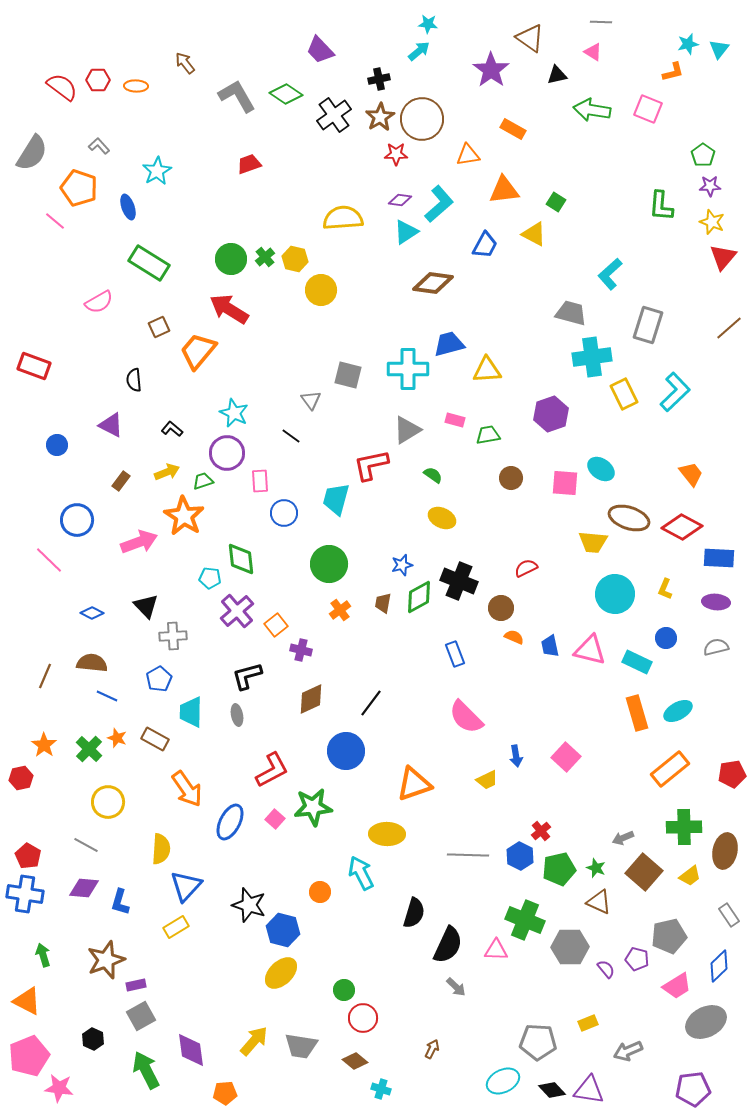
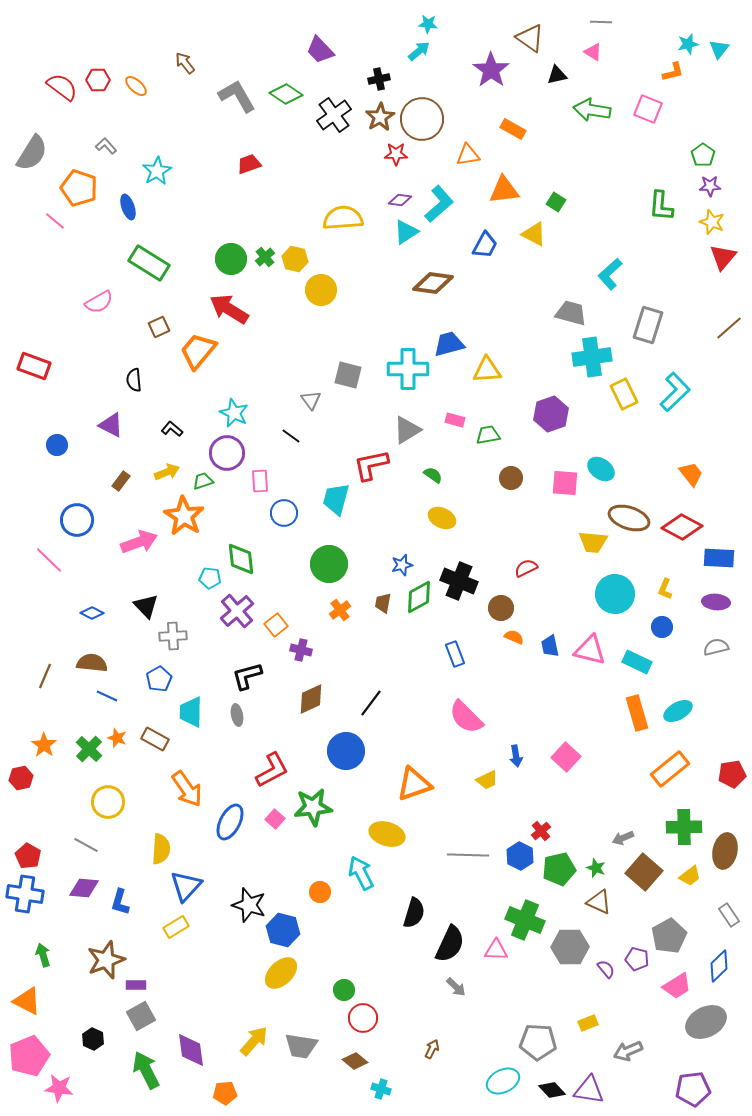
orange ellipse at (136, 86): rotated 40 degrees clockwise
gray L-shape at (99, 146): moved 7 px right
blue circle at (666, 638): moved 4 px left, 11 px up
yellow ellipse at (387, 834): rotated 16 degrees clockwise
gray pentagon at (669, 936): rotated 16 degrees counterclockwise
black semicircle at (448, 945): moved 2 px right, 1 px up
purple rectangle at (136, 985): rotated 12 degrees clockwise
